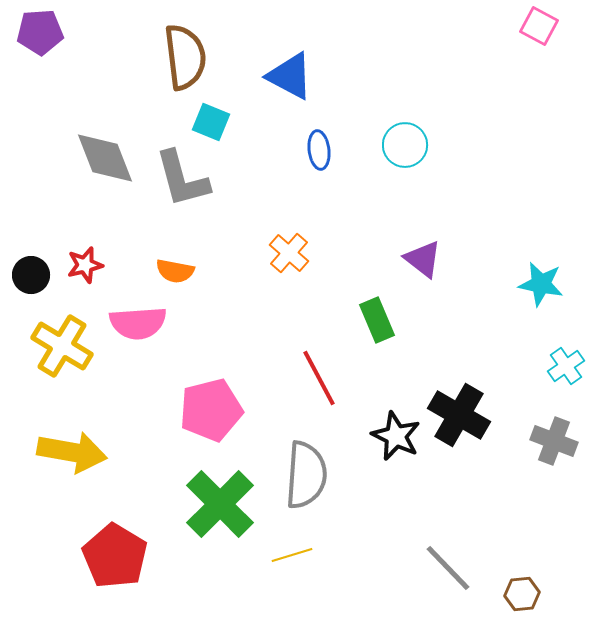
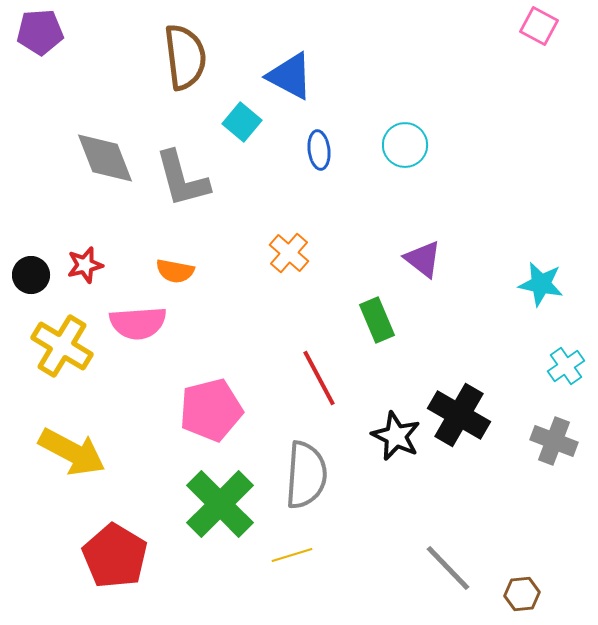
cyan square: moved 31 px right; rotated 18 degrees clockwise
yellow arrow: rotated 18 degrees clockwise
